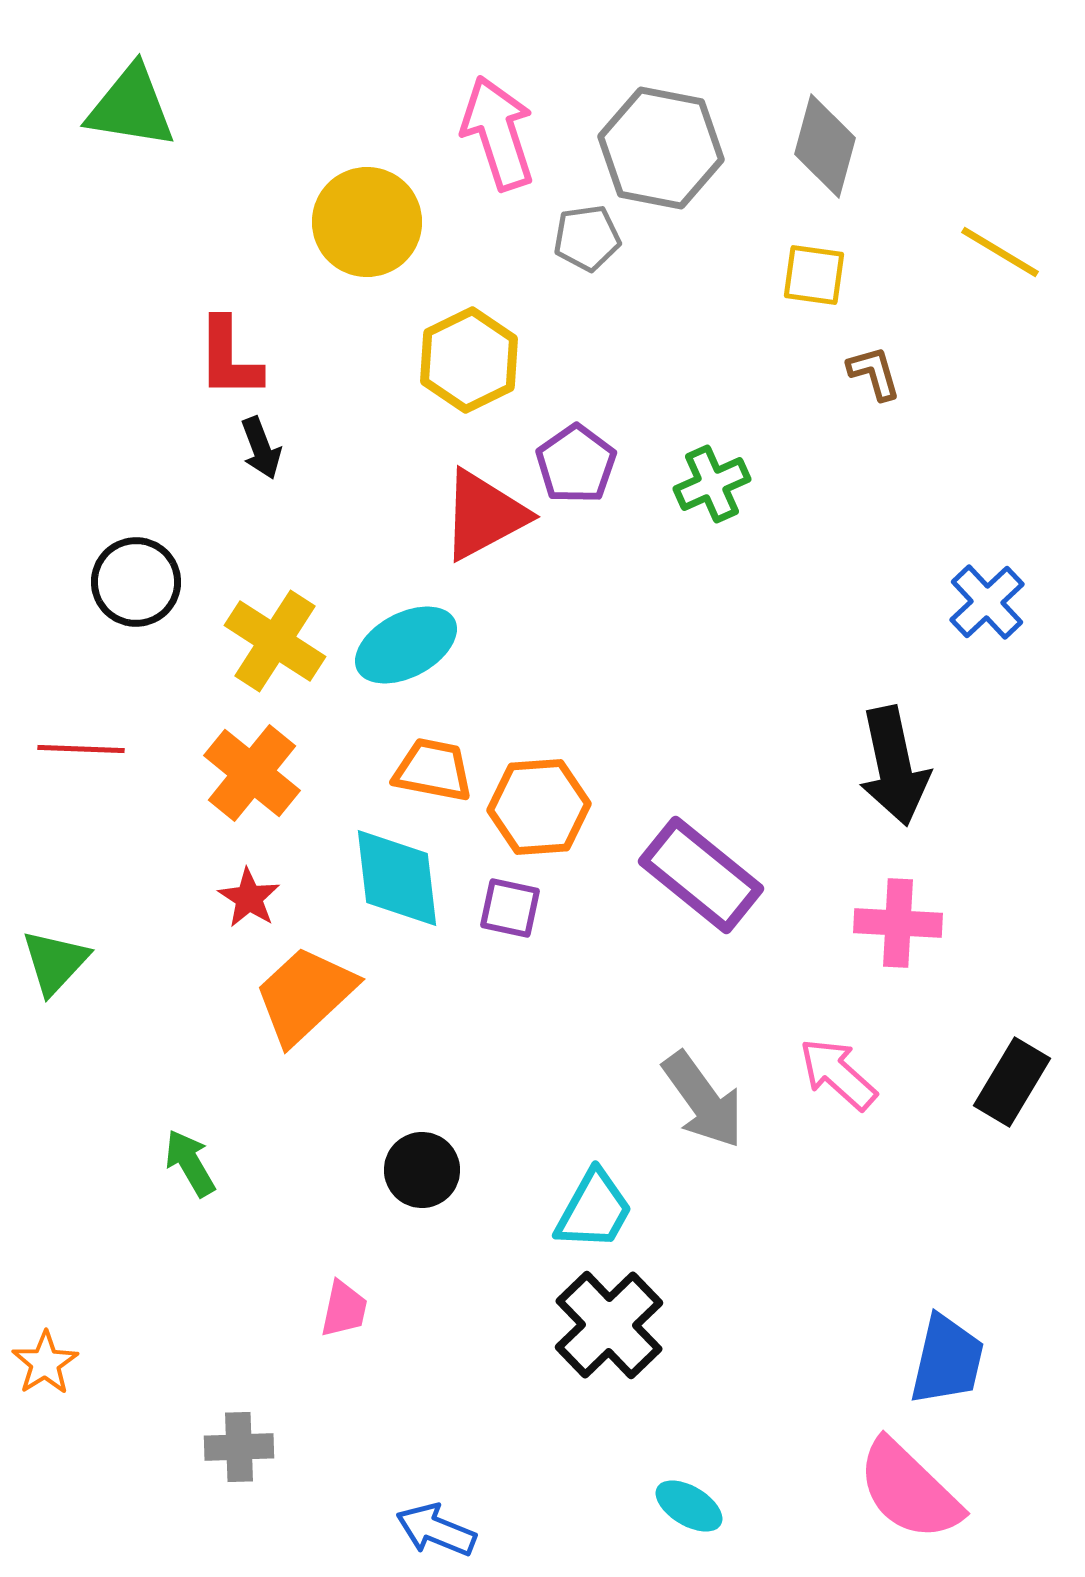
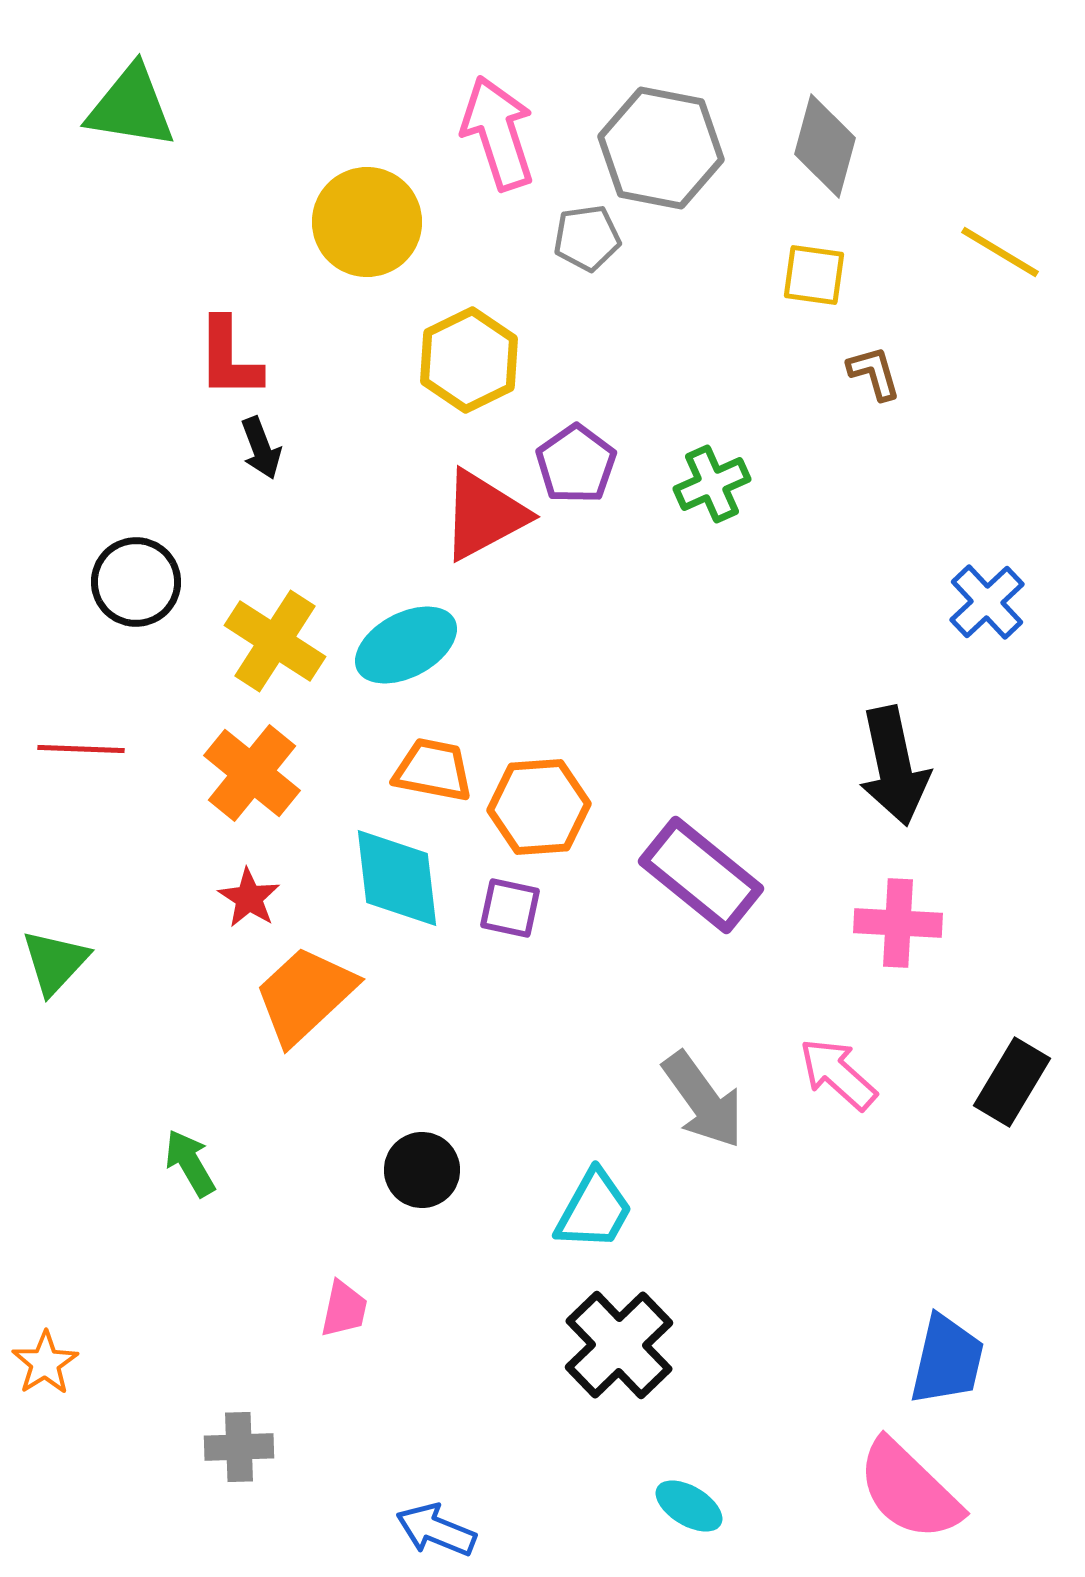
black cross at (609, 1325): moved 10 px right, 20 px down
